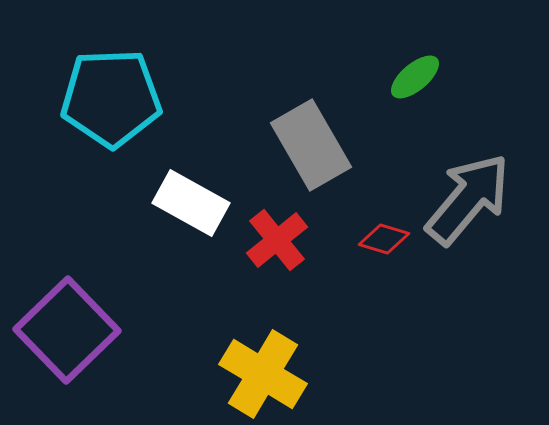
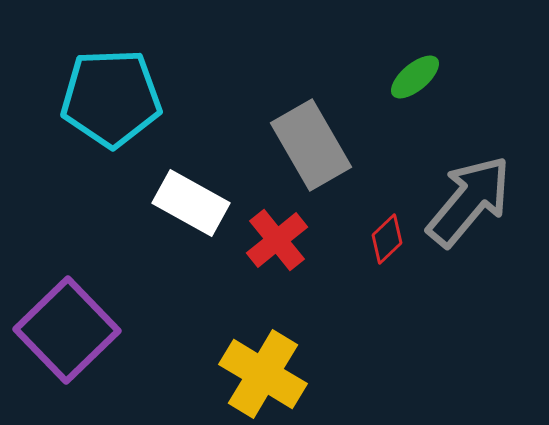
gray arrow: moved 1 px right, 2 px down
red diamond: moved 3 px right; rotated 60 degrees counterclockwise
